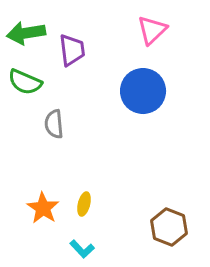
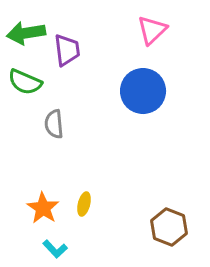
purple trapezoid: moved 5 px left
cyan L-shape: moved 27 px left
